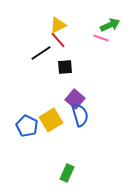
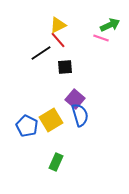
green rectangle: moved 11 px left, 11 px up
